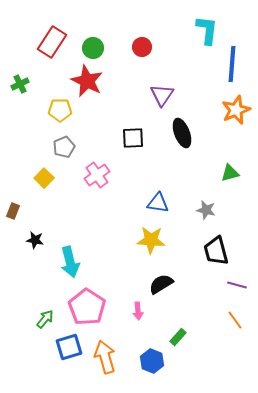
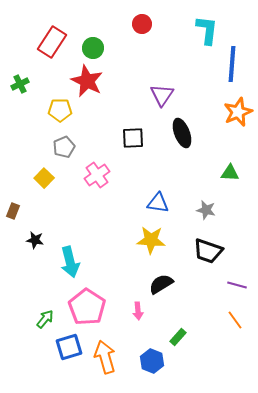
red circle: moved 23 px up
orange star: moved 2 px right, 2 px down
green triangle: rotated 18 degrees clockwise
black trapezoid: moved 8 px left; rotated 56 degrees counterclockwise
